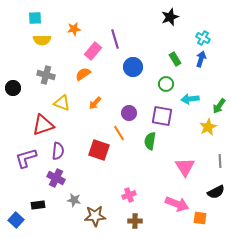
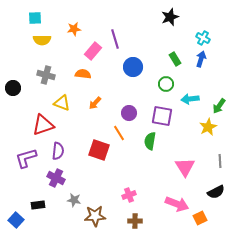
orange semicircle: rotated 42 degrees clockwise
orange square: rotated 32 degrees counterclockwise
